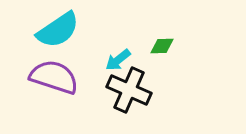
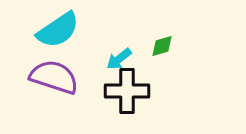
green diamond: rotated 15 degrees counterclockwise
cyan arrow: moved 1 px right, 1 px up
black cross: moved 2 px left, 1 px down; rotated 24 degrees counterclockwise
